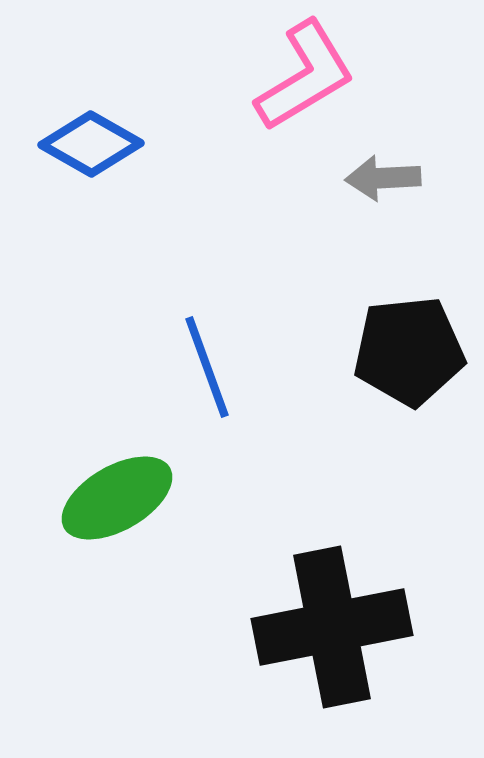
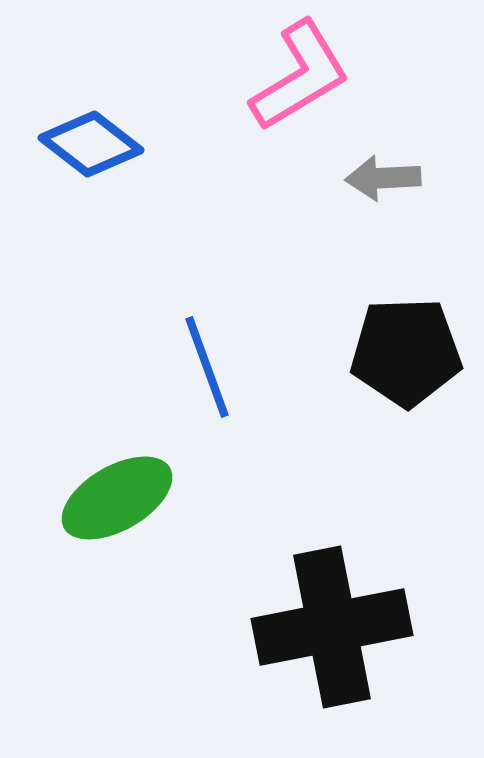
pink L-shape: moved 5 px left
blue diamond: rotated 8 degrees clockwise
black pentagon: moved 3 px left, 1 px down; rotated 4 degrees clockwise
